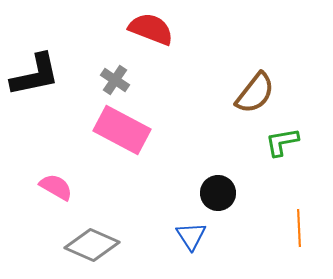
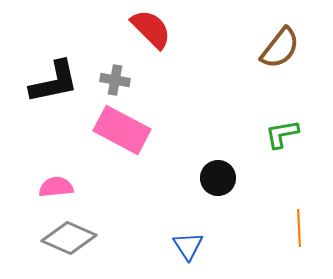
red semicircle: rotated 24 degrees clockwise
black L-shape: moved 19 px right, 7 px down
gray cross: rotated 24 degrees counterclockwise
brown semicircle: moved 25 px right, 45 px up
green L-shape: moved 8 px up
pink semicircle: rotated 36 degrees counterclockwise
black circle: moved 15 px up
blue triangle: moved 3 px left, 10 px down
gray diamond: moved 23 px left, 7 px up
